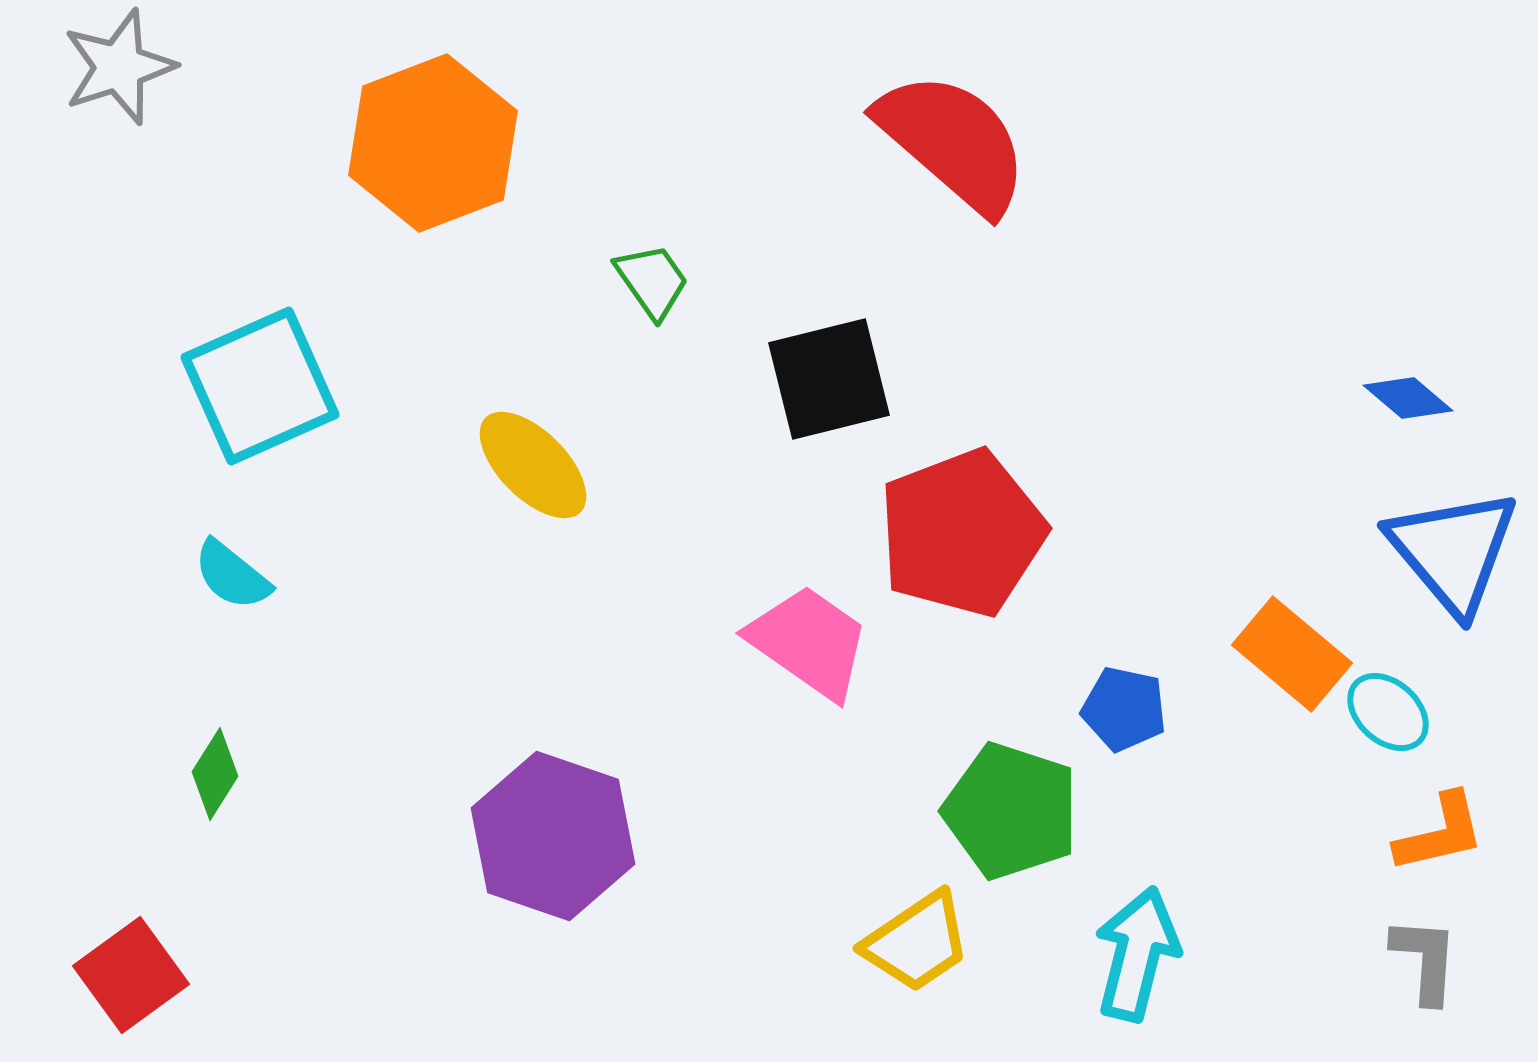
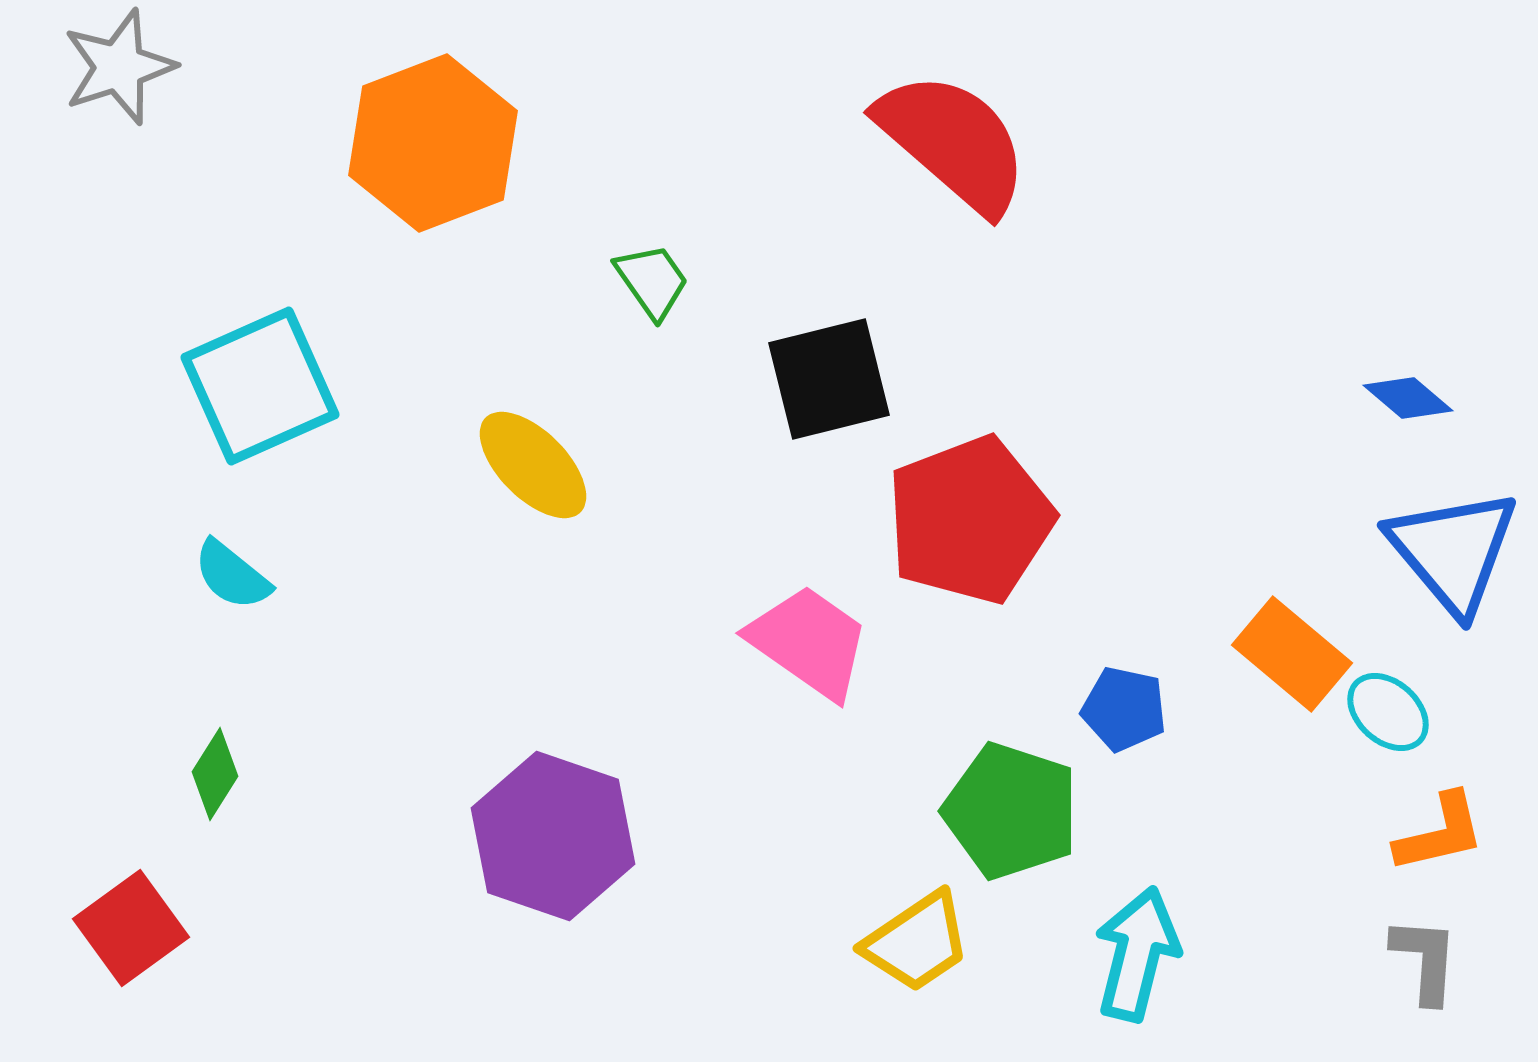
red pentagon: moved 8 px right, 13 px up
red square: moved 47 px up
